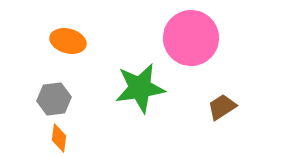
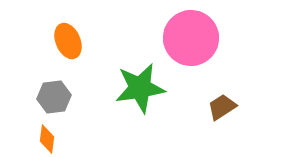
orange ellipse: rotated 52 degrees clockwise
gray hexagon: moved 2 px up
orange diamond: moved 12 px left, 1 px down
